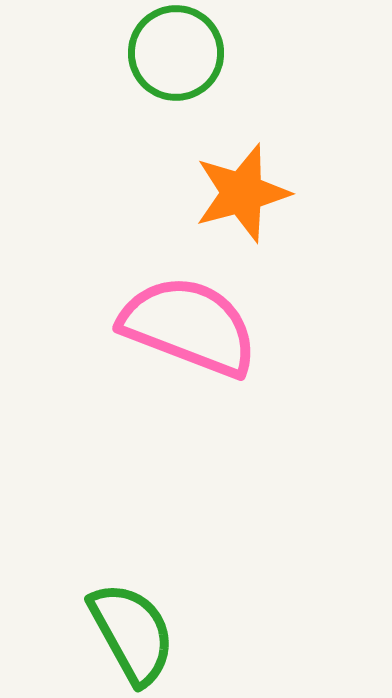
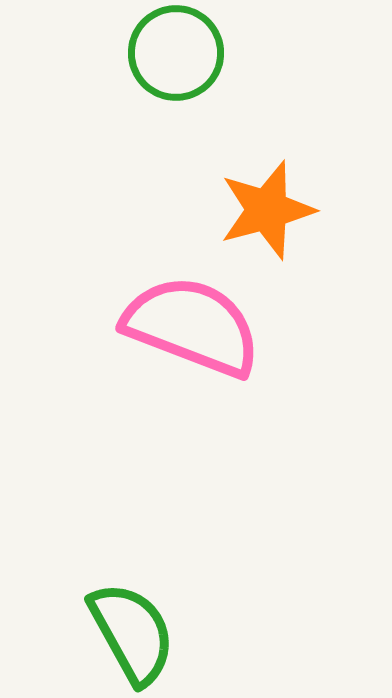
orange star: moved 25 px right, 17 px down
pink semicircle: moved 3 px right
